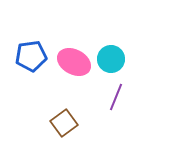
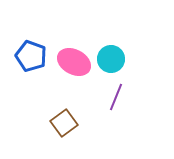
blue pentagon: rotated 28 degrees clockwise
